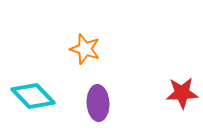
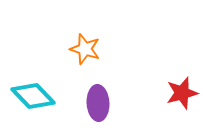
red star: rotated 12 degrees counterclockwise
